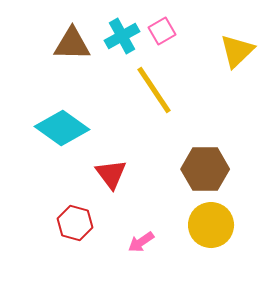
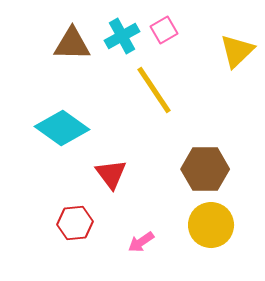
pink square: moved 2 px right, 1 px up
red hexagon: rotated 20 degrees counterclockwise
